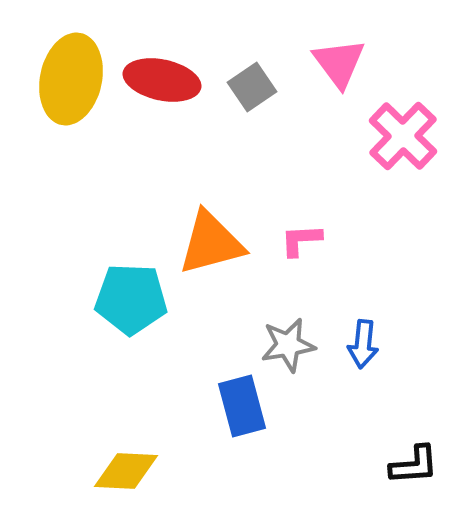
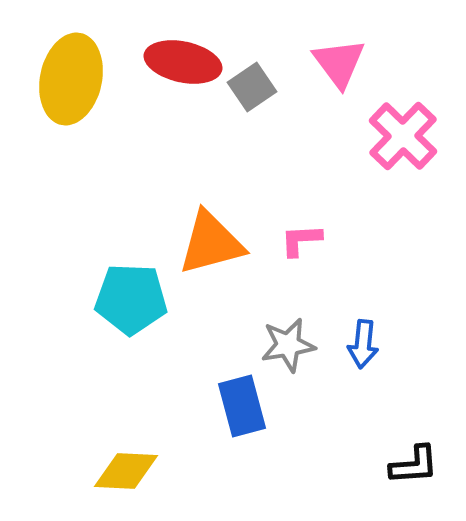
red ellipse: moved 21 px right, 18 px up
